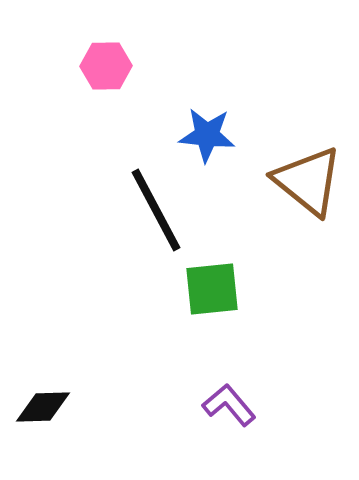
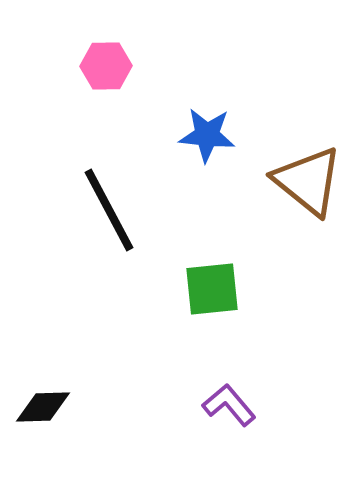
black line: moved 47 px left
